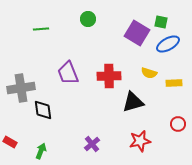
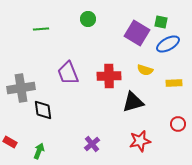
yellow semicircle: moved 4 px left, 3 px up
green arrow: moved 2 px left
